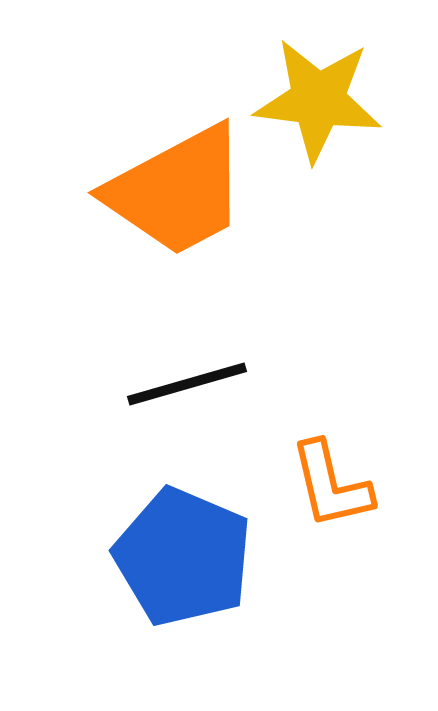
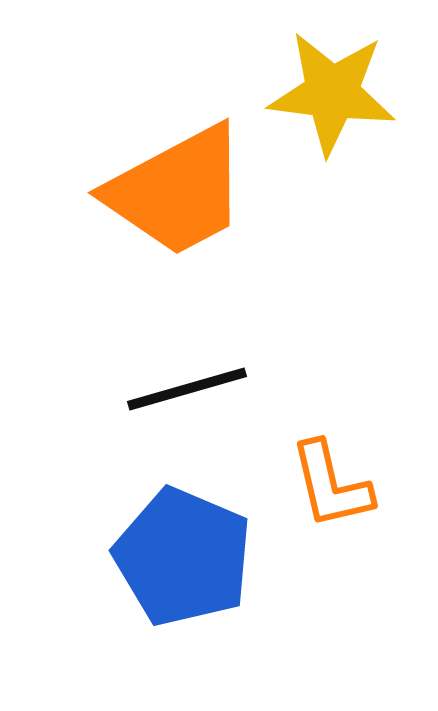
yellow star: moved 14 px right, 7 px up
black line: moved 5 px down
